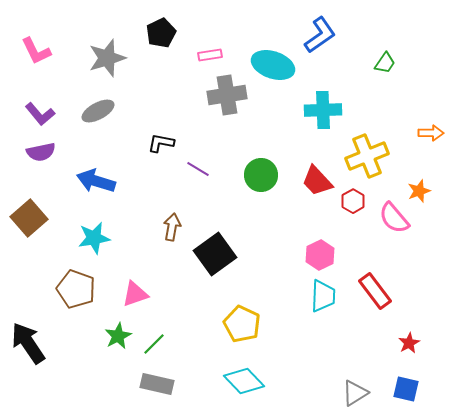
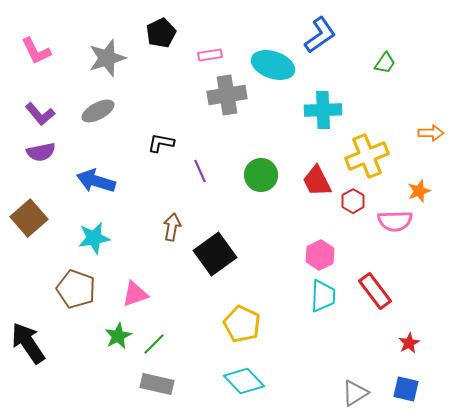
purple line: moved 2 px right, 2 px down; rotated 35 degrees clockwise
red trapezoid: rotated 16 degrees clockwise
pink semicircle: moved 1 px right, 3 px down; rotated 52 degrees counterclockwise
